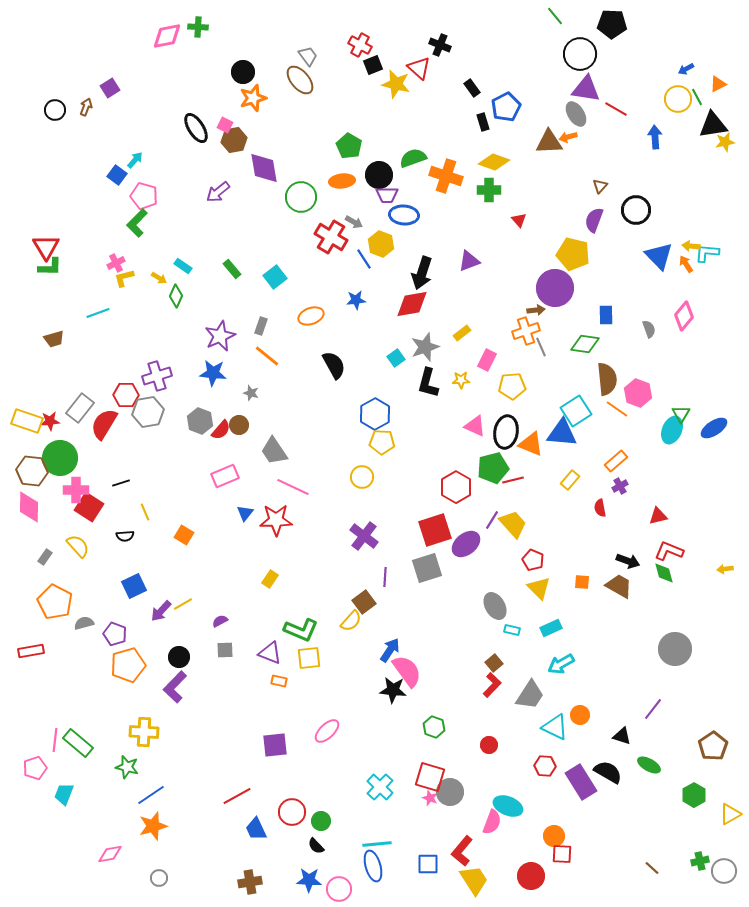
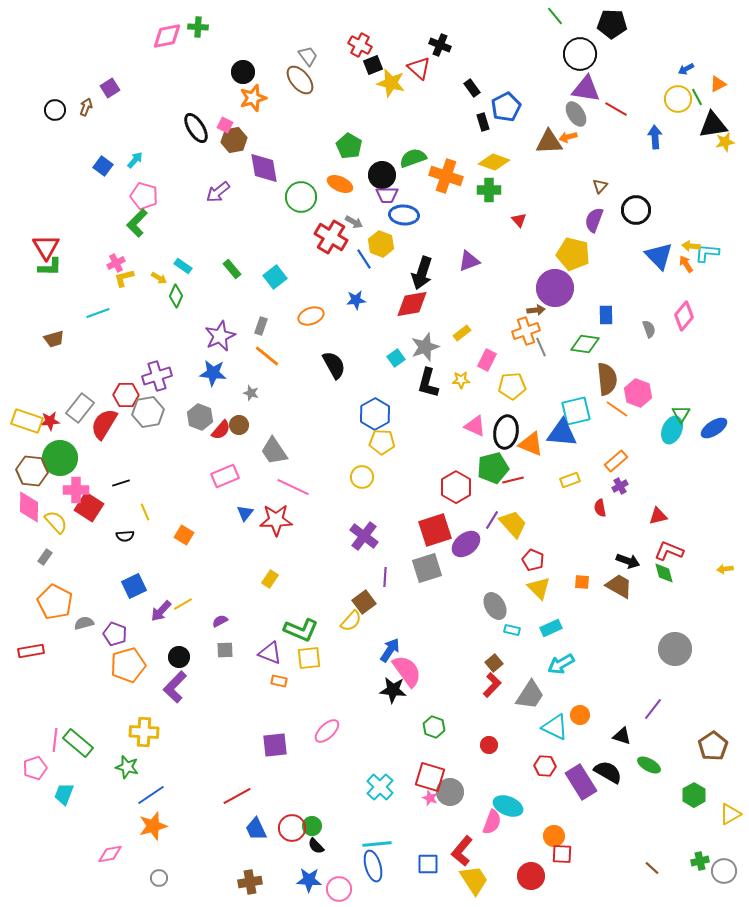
yellow star at (396, 84): moved 5 px left, 1 px up
blue square at (117, 175): moved 14 px left, 9 px up
black circle at (379, 175): moved 3 px right
orange ellipse at (342, 181): moved 2 px left, 3 px down; rotated 30 degrees clockwise
cyan square at (576, 411): rotated 20 degrees clockwise
gray hexagon at (200, 421): moved 4 px up
yellow rectangle at (570, 480): rotated 30 degrees clockwise
yellow semicircle at (78, 546): moved 22 px left, 24 px up
red circle at (292, 812): moved 16 px down
green circle at (321, 821): moved 9 px left, 5 px down
